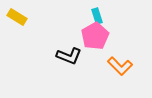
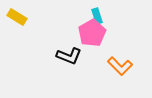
pink pentagon: moved 3 px left, 3 px up
